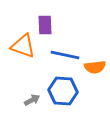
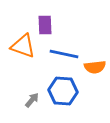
blue line: moved 1 px left, 1 px up
gray arrow: rotated 21 degrees counterclockwise
